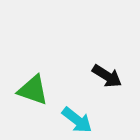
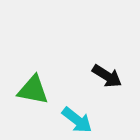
green triangle: rotated 8 degrees counterclockwise
